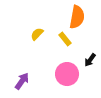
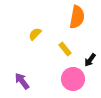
yellow semicircle: moved 2 px left
yellow rectangle: moved 10 px down
pink circle: moved 6 px right, 5 px down
purple arrow: rotated 72 degrees counterclockwise
